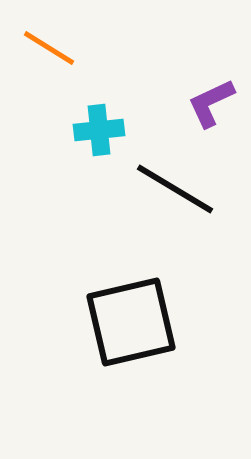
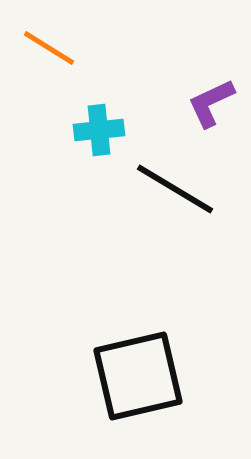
black square: moved 7 px right, 54 px down
